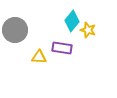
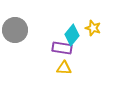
cyan diamond: moved 14 px down
yellow star: moved 5 px right, 2 px up
yellow triangle: moved 25 px right, 11 px down
